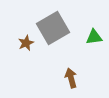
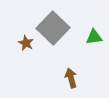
gray square: rotated 16 degrees counterclockwise
brown star: rotated 21 degrees counterclockwise
